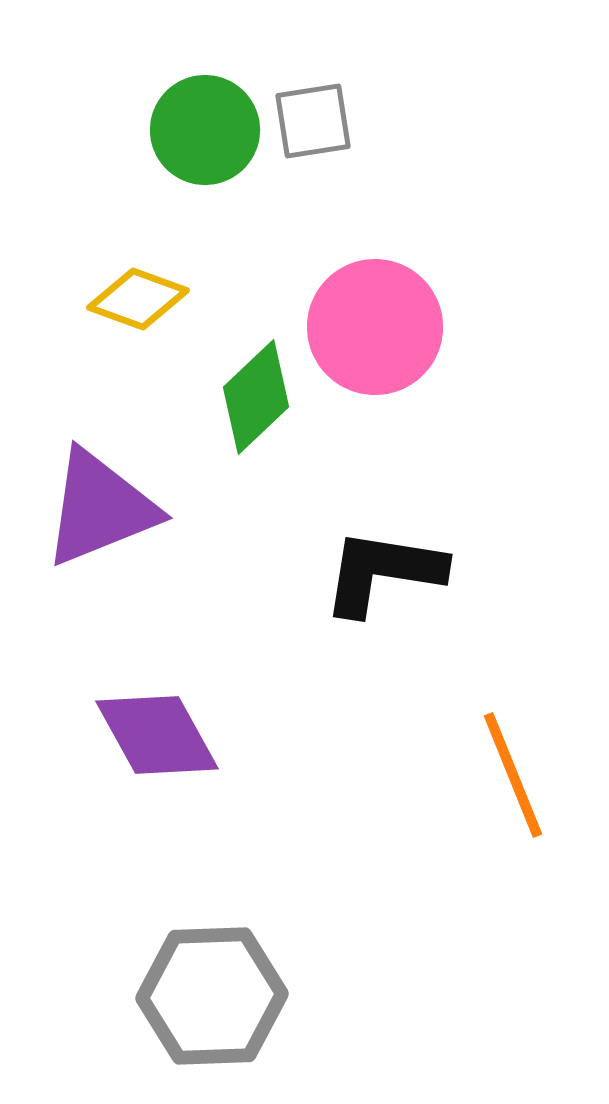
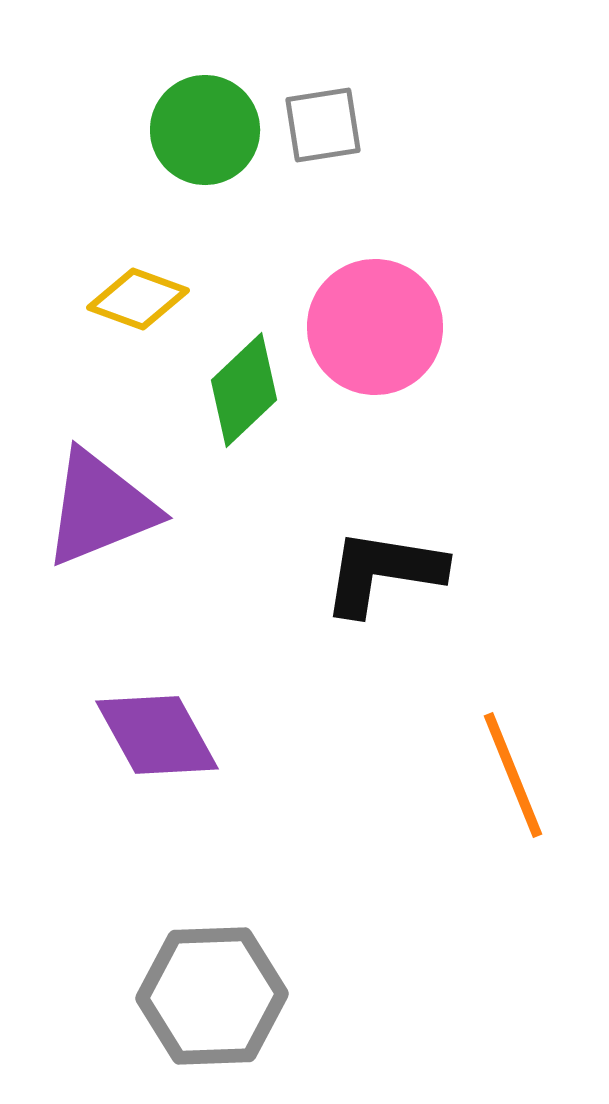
gray square: moved 10 px right, 4 px down
green diamond: moved 12 px left, 7 px up
